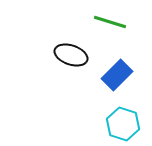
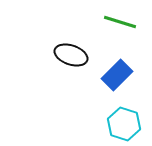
green line: moved 10 px right
cyan hexagon: moved 1 px right
